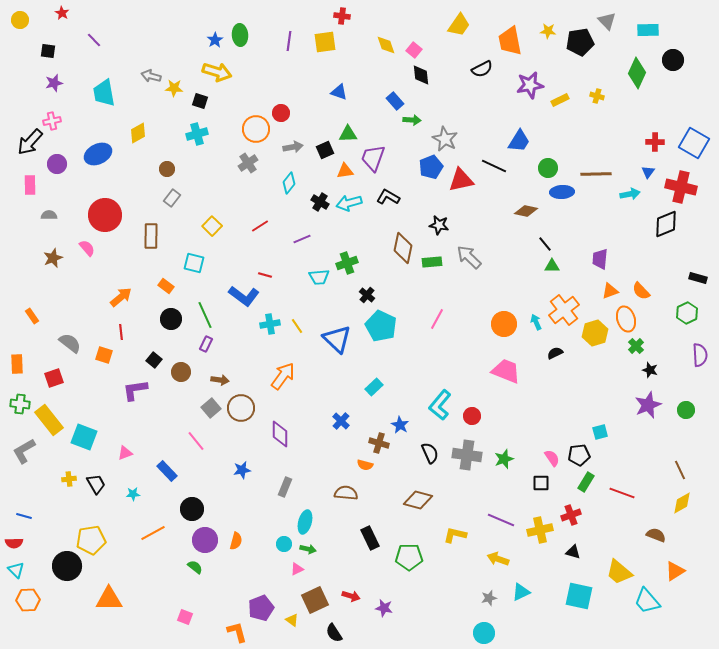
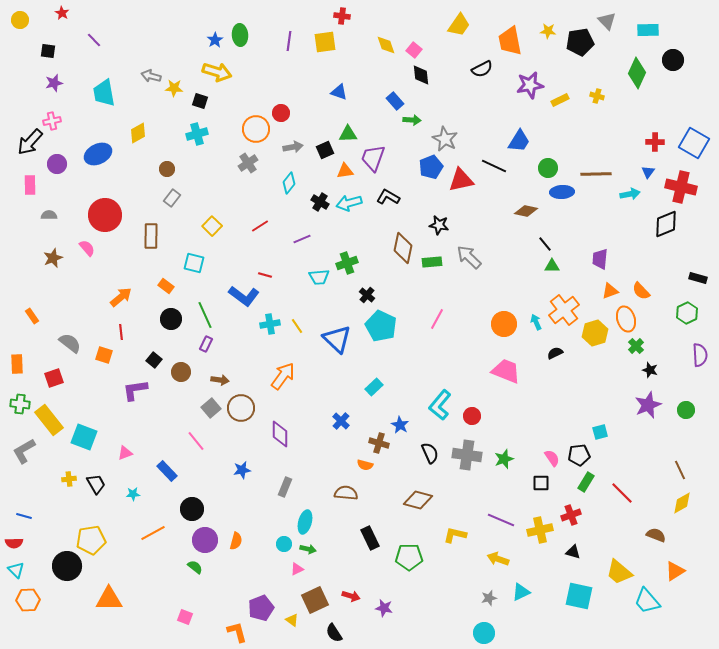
red line at (622, 493): rotated 25 degrees clockwise
